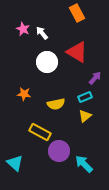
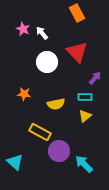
red triangle: rotated 15 degrees clockwise
cyan rectangle: rotated 24 degrees clockwise
cyan triangle: moved 1 px up
